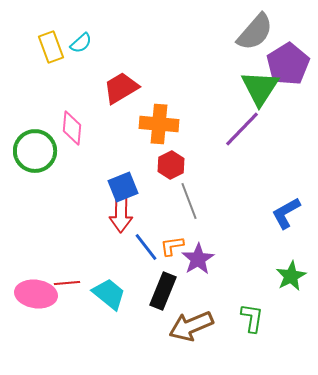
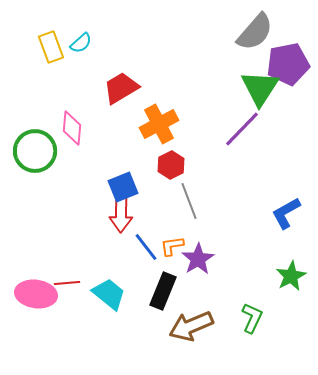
purple pentagon: rotated 21 degrees clockwise
orange cross: rotated 33 degrees counterclockwise
green L-shape: rotated 16 degrees clockwise
